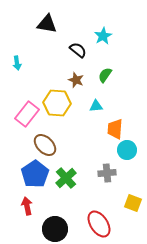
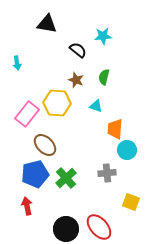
cyan star: rotated 24 degrees clockwise
green semicircle: moved 1 px left, 2 px down; rotated 21 degrees counterclockwise
cyan triangle: rotated 24 degrees clockwise
blue pentagon: rotated 20 degrees clockwise
yellow square: moved 2 px left, 1 px up
red ellipse: moved 3 px down; rotated 8 degrees counterclockwise
black circle: moved 11 px right
